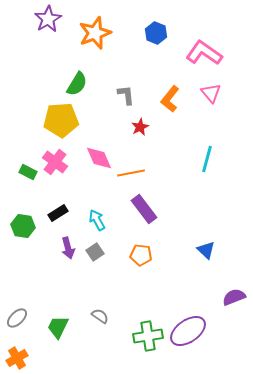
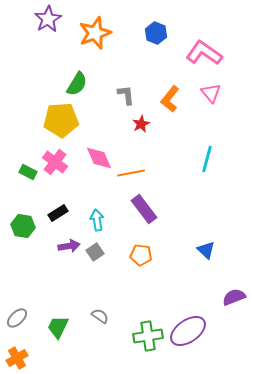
red star: moved 1 px right, 3 px up
cyan arrow: rotated 20 degrees clockwise
purple arrow: moved 1 px right, 2 px up; rotated 85 degrees counterclockwise
